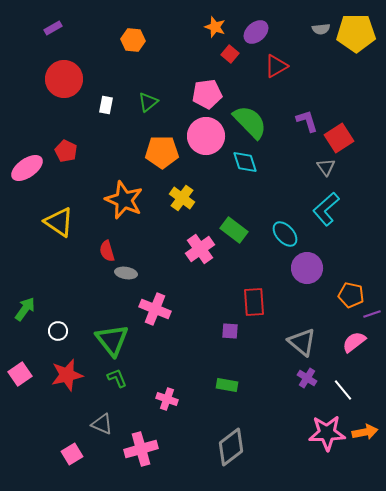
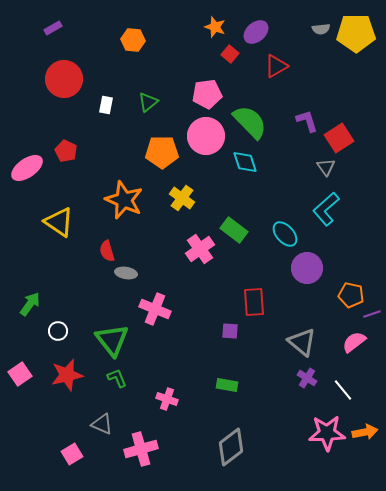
green arrow at (25, 309): moved 5 px right, 5 px up
